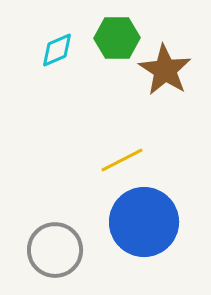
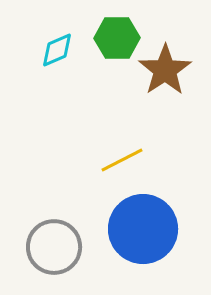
brown star: rotated 6 degrees clockwise
blue circle: moved 1 px left, 7 px down
gray circle: moved 1 px left, 3 px up
